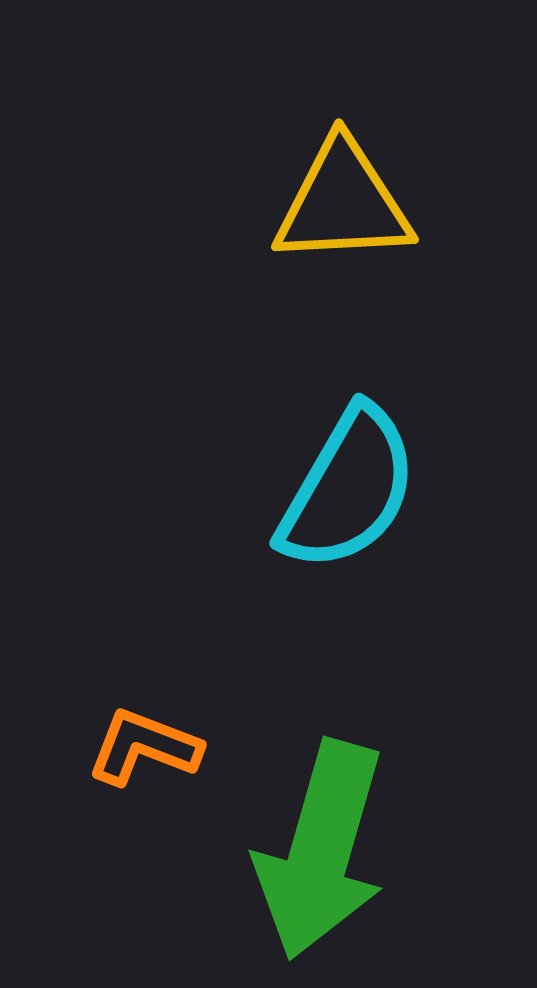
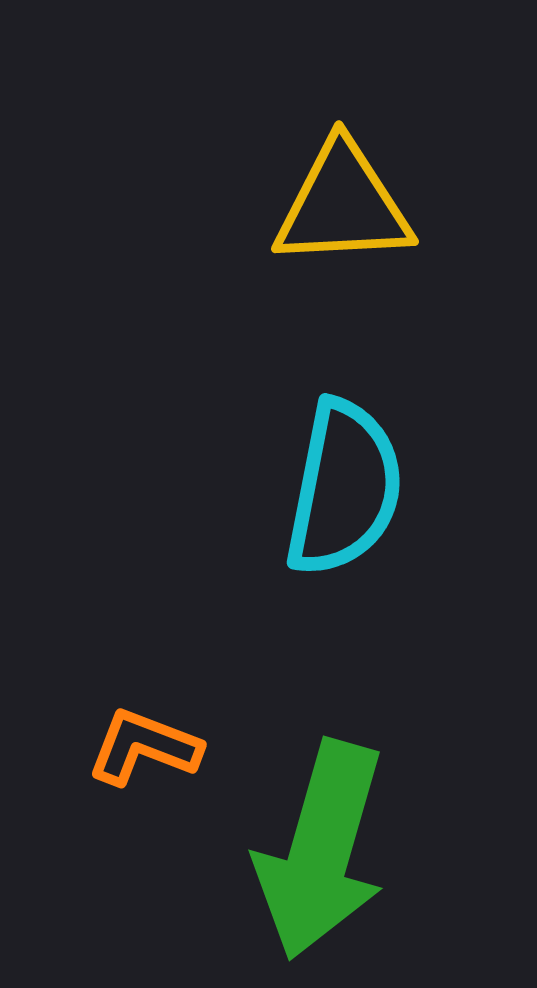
yellow triangle: moved 2 px down
cyan semicircle: moved 4 px left, 1 px up; rotated 19 degrees counterclockwise
